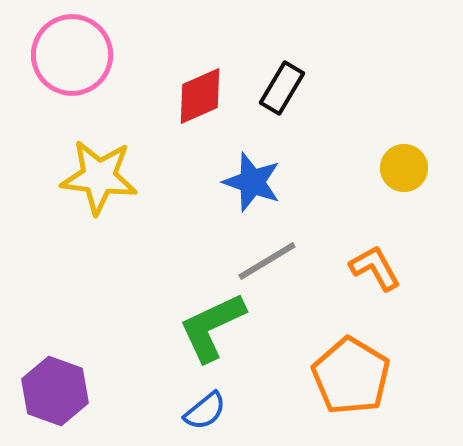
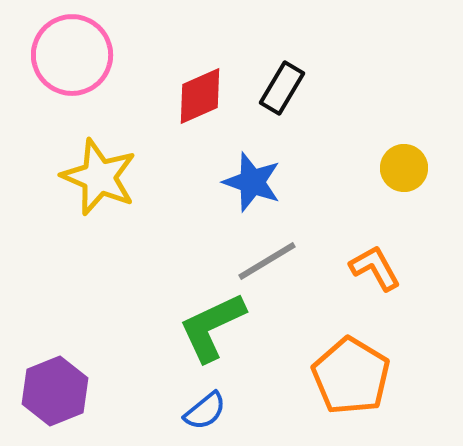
yellow star: rotated 16 degrees clockwise
purple hexagon: rotated 18 degrees clockwise
